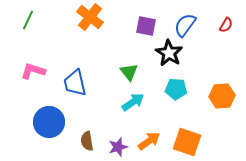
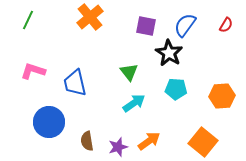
orange cross: rotated 12 degrees clockwise
cyan arrow: moved 1 px right, 1 px down
orange square: moved 16 px right; rotated 20 degrees clockwise
